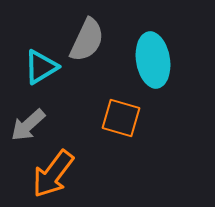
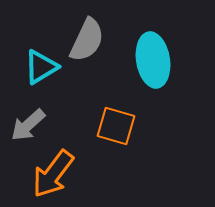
orange square: moved 5 px left, 8 px down
